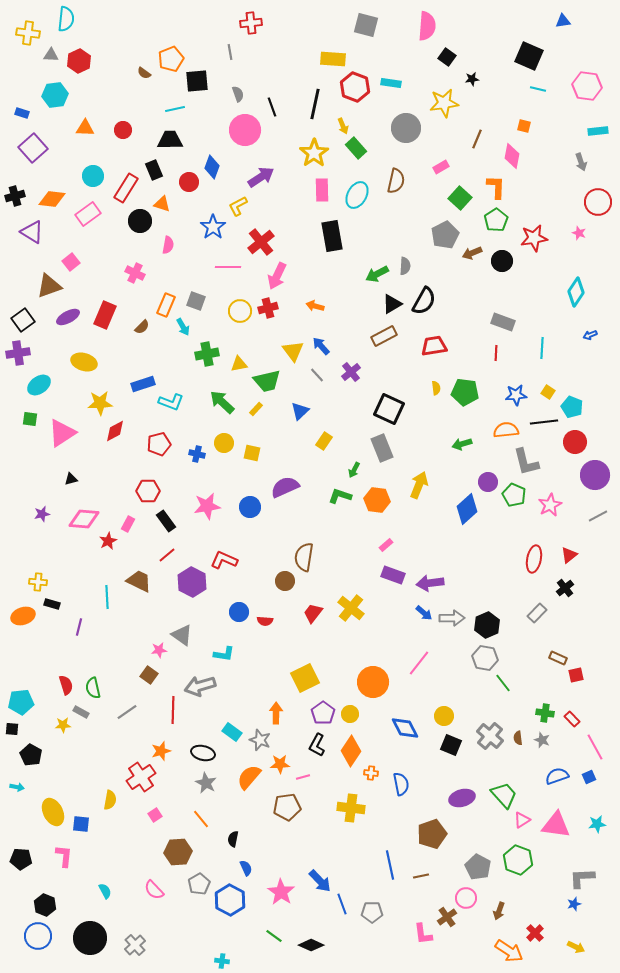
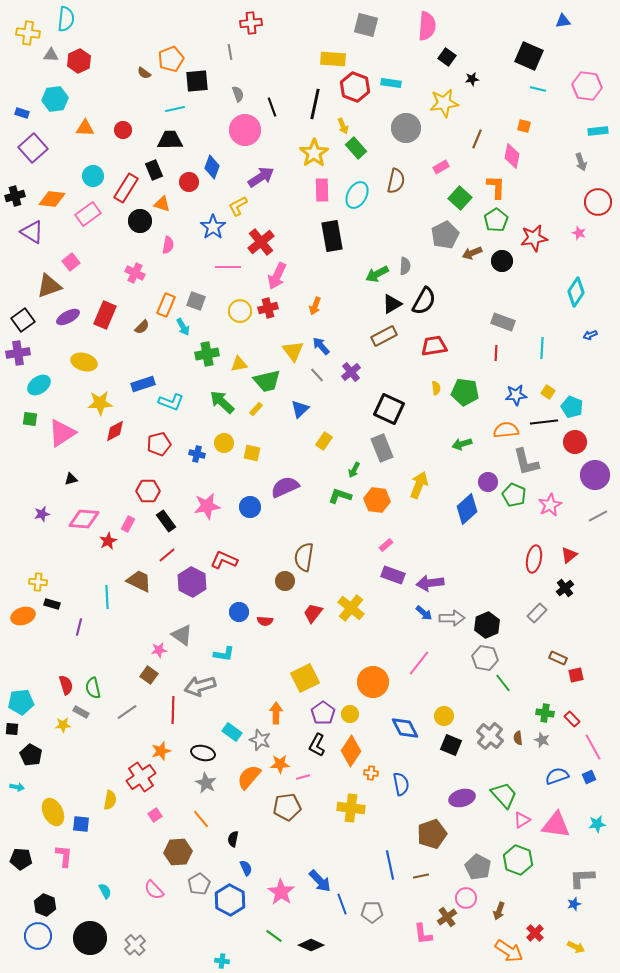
cyan hexagon at (55, 95): moved 4 px down
orange arrow at (315, 306): rotated 84 degrees counterclockwise
blue triangle at (300, 411): moved 2 px up
pink line at (595, 747): moved 2 px left
